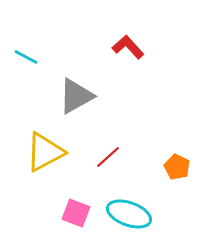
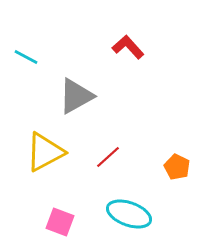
pink square: moved 16 px left, 9 px down
